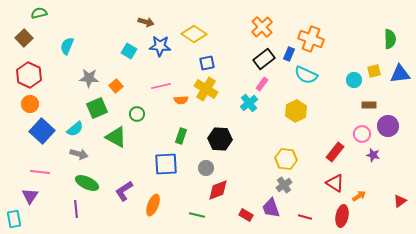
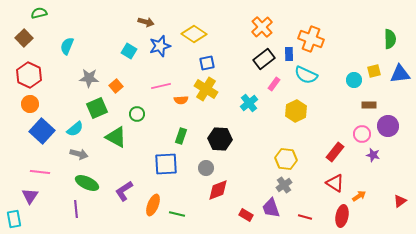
blue star at (160, 46): rotated 20 degrees counterclockwise
blue rectangle at (289, 54): rotated 24 degrees counterclockwise
pink rectangle at (262, 84): moved 12 px right
green line at (197, 215): moved 20 px left, 1 px up
